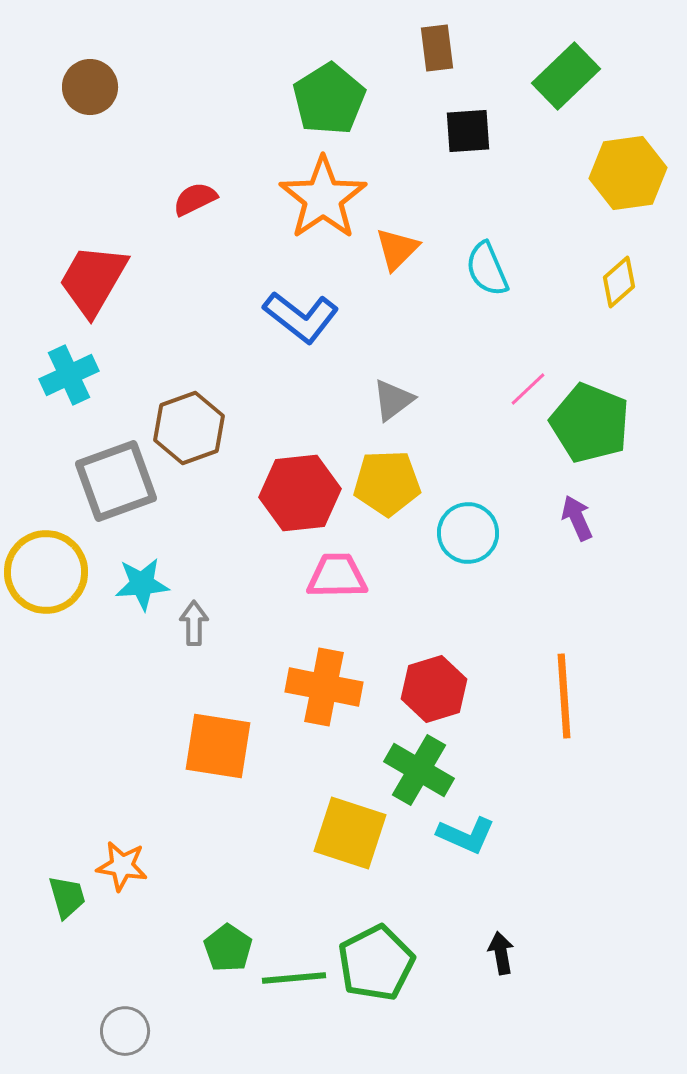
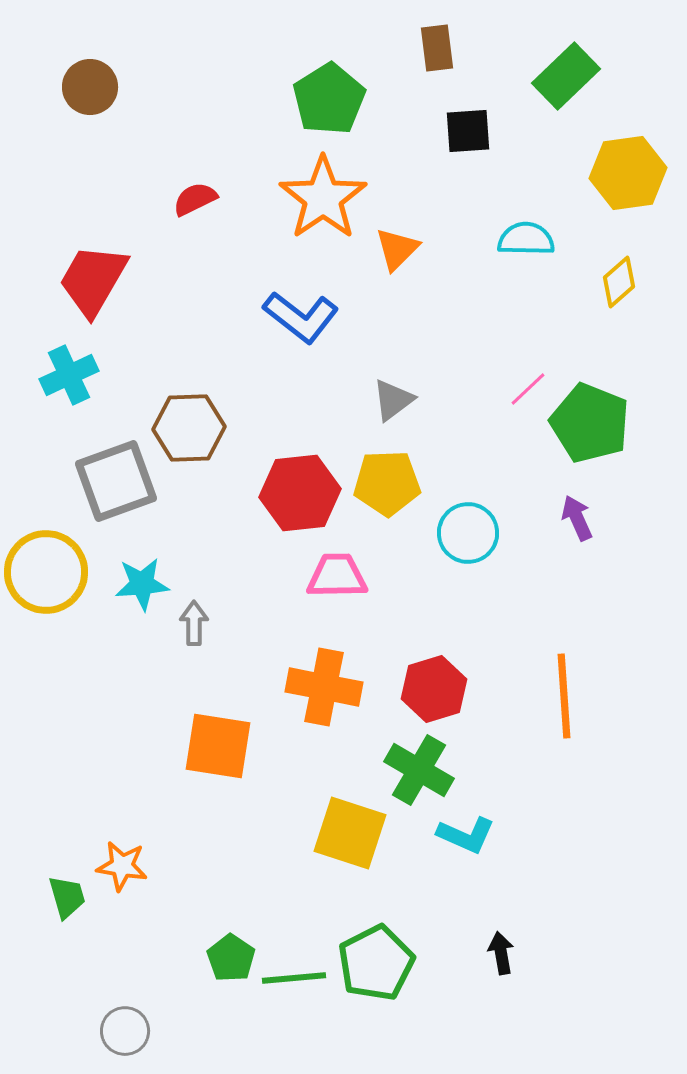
cyan semicircle at (487, 269): moved 39 px right, 30 px up; rotated 114 degrees clockwise
brown hexagon at (189, 428): rotated 18 degrees clockwise
green pentagon at (228, 948): moved 3 px right, 10 px down
